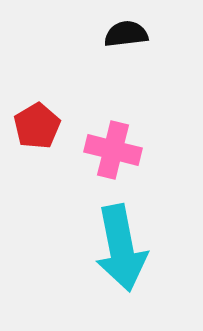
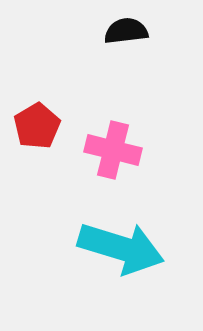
black semicircle: moved 3 px up
cyan arrow: rotated 62 degrees counterclockwise
